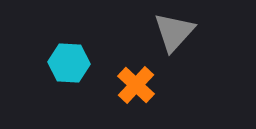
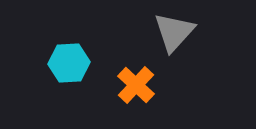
cyan hexagon: rotated 6 degrees counterclockwise
